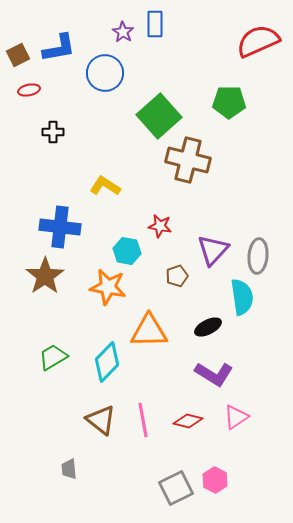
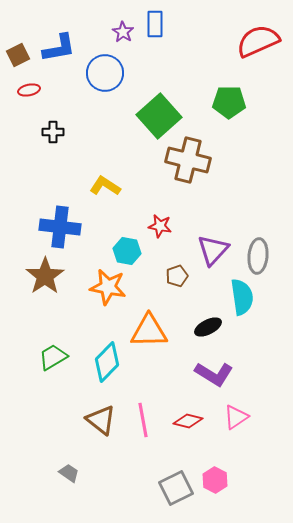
gray trapezoid: moved 4 px down; rotated 130 degrees clockwise
